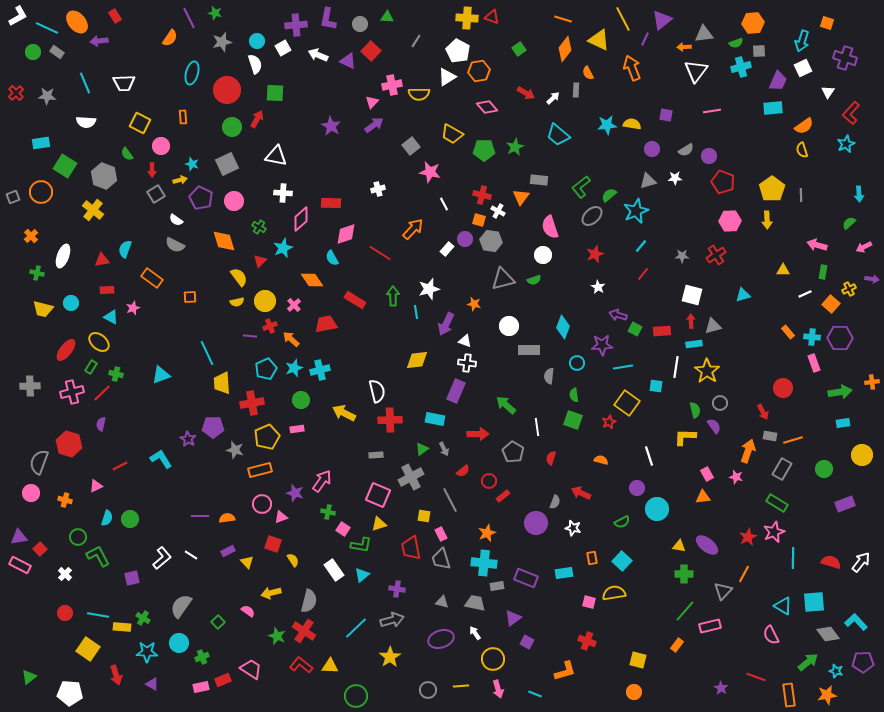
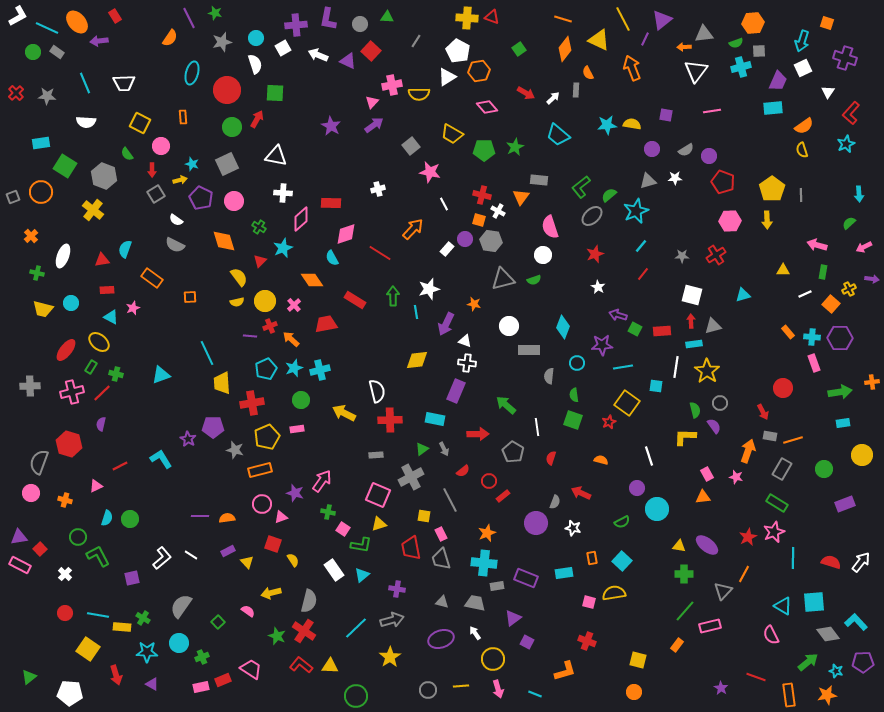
cyan circle at (257, 41): moved 1 px left, 3 px up
